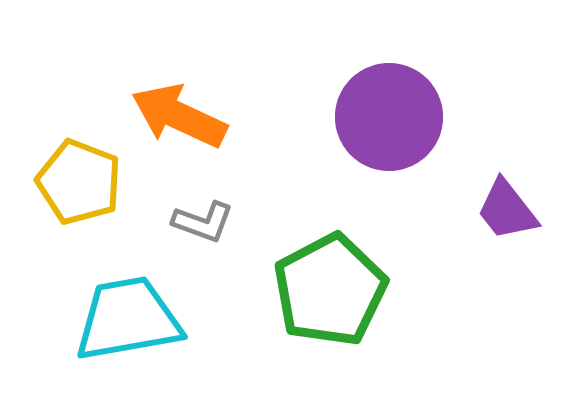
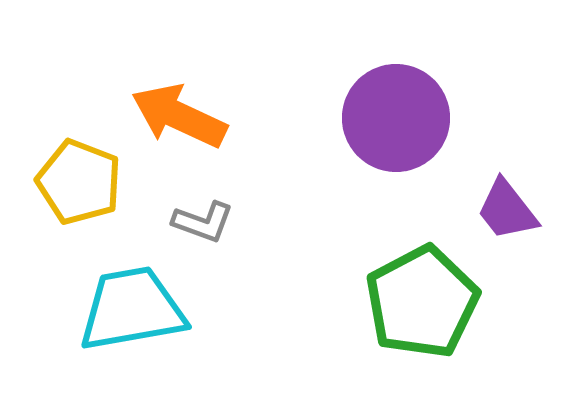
purple circle: moved 7 px right, 1 px down
green pentagon: moved 92 px right, 12 px down
cyan trapezoid: moved 4 px right, 10 px up
